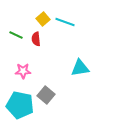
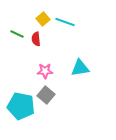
green line: moved 1 px right, 1 px up
pink star: moved 22 px right
cyan pentagon: moved 1 px right, 1 px down
